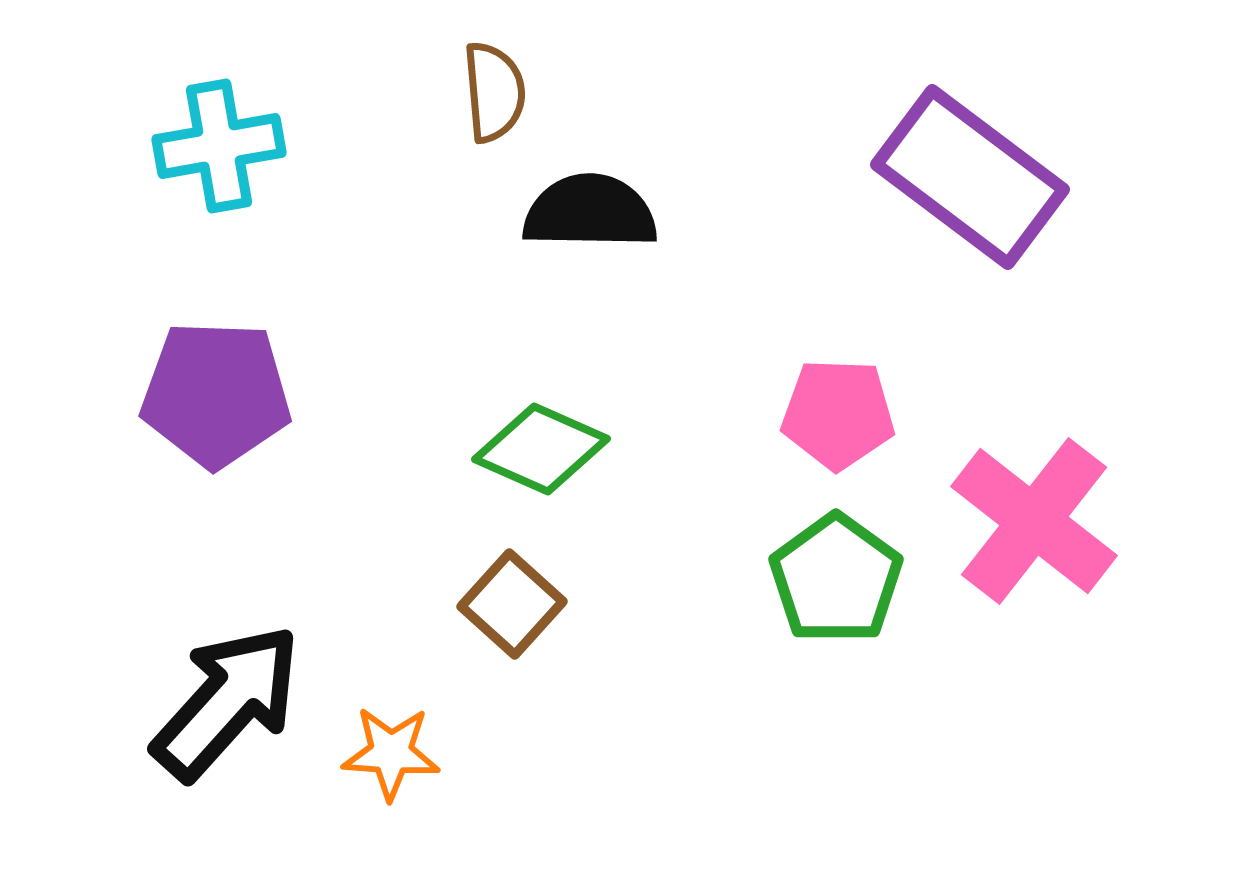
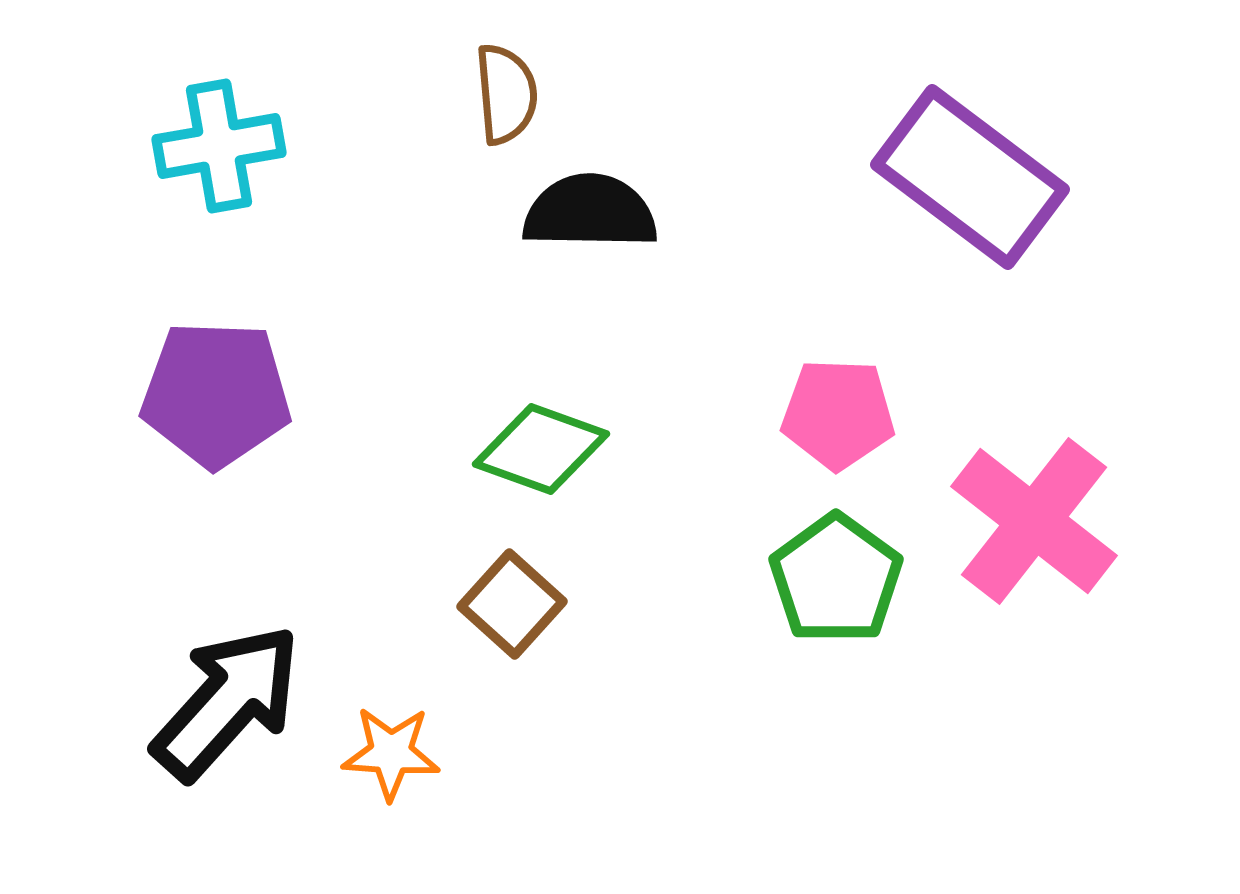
brown semicircle: moved 12 px right, 2 px down
green diamond: rotated 4 degrees counterclockwise
